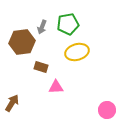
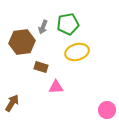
gray arrow: moved 1 px right
